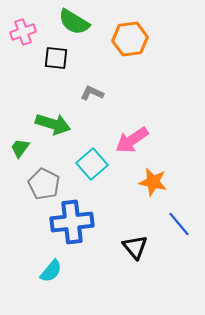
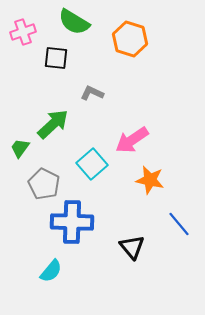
orange hexagon: rotated 24 degrees clockwise
green arrow: rotated 60 degrees counterclockwise
orange star: moved 3 px left, 2 px up
blue cross: rotated 9 degrees clockwise
black triangle: moved 3 px left
